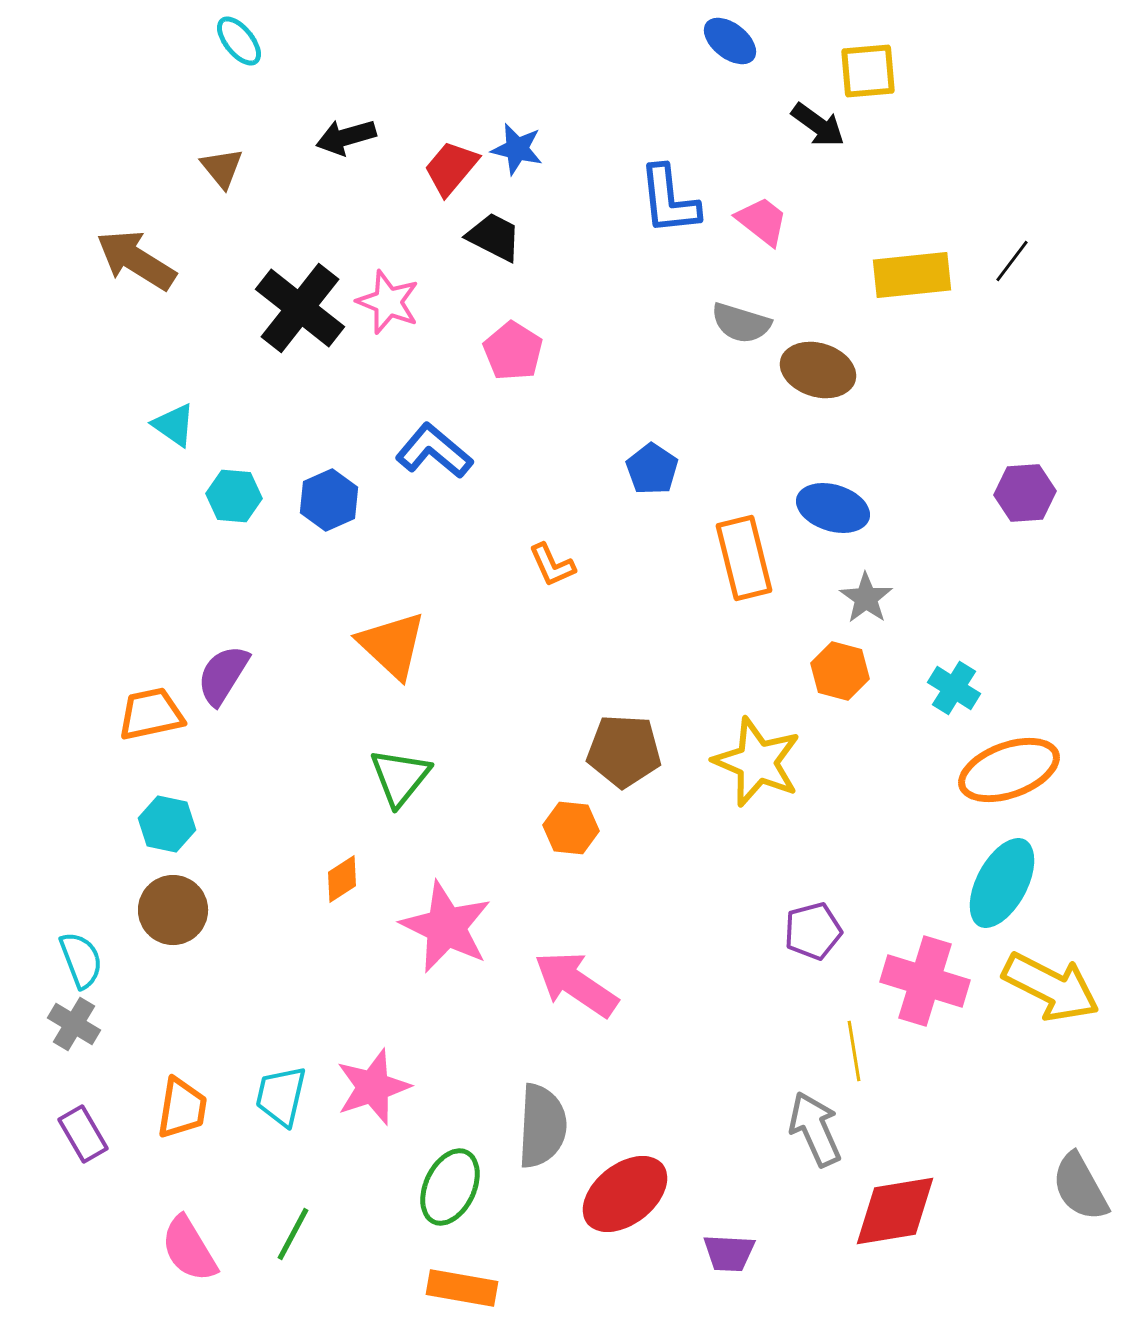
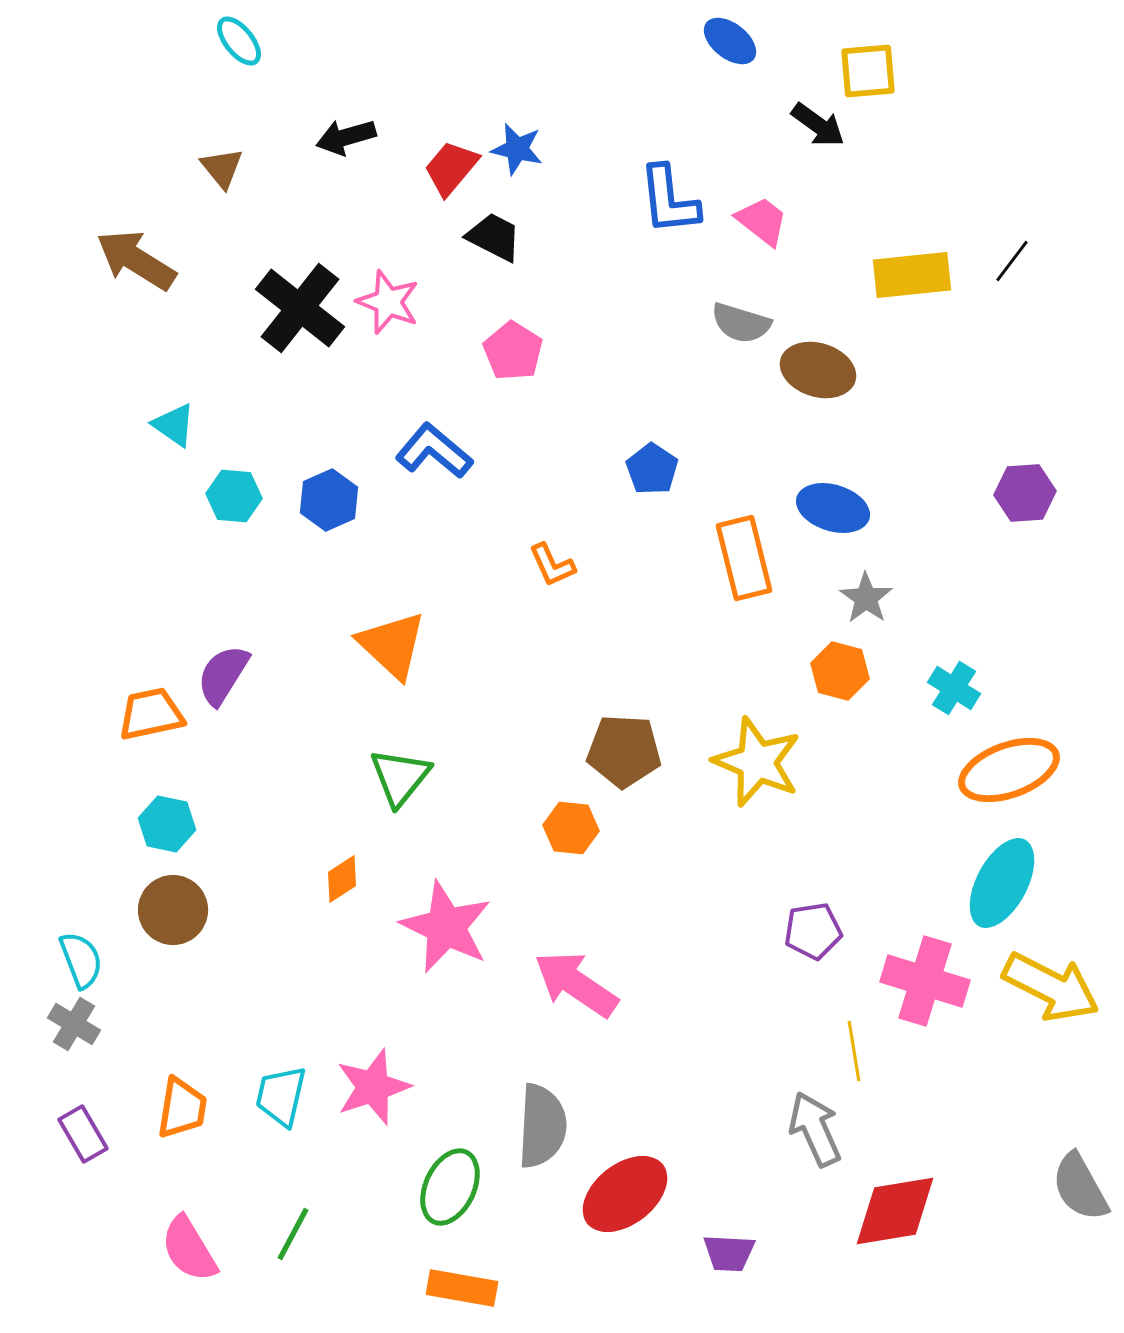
purple pentagon at (813, 931): rotated 6 degrees clockwise
